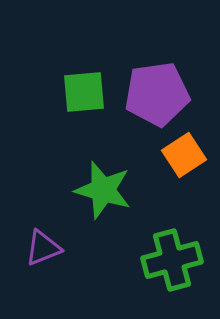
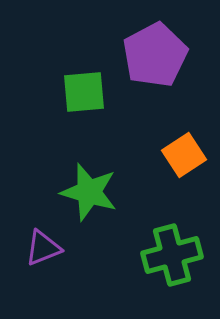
purple pentagon: moved 2 px left, 39 px up; rotated 20 degrees counterclockwise
green star: moved 14 px left, 2 px down
green cross: moved 5 px up
